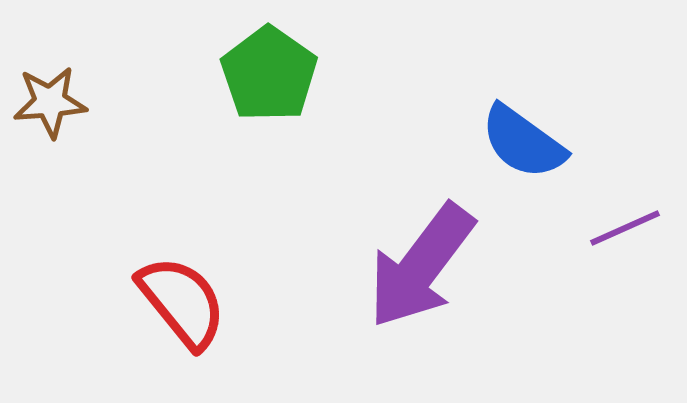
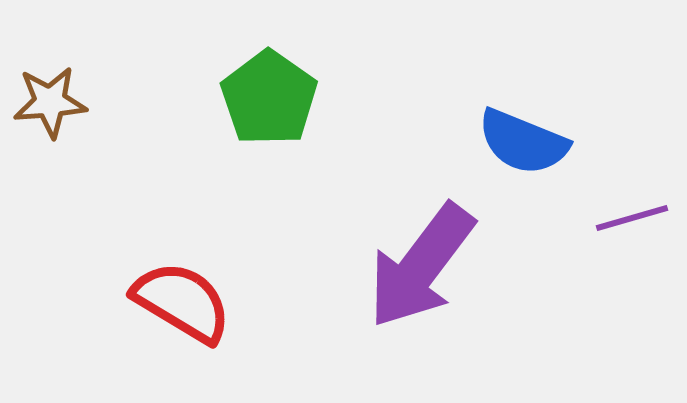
green pentagon: moved 24 px down
blue semicircle: rotated 14 degrees counterclockwise
purple line: moved 7 px right, 10 px up; rotated 8 degrees clockwise
red semicircle: rotated 20 degrees counterclockwise
